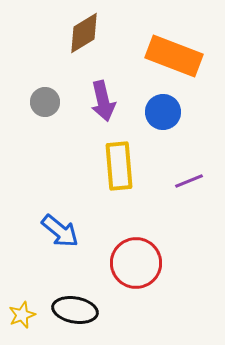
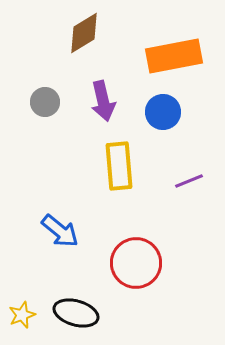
orange rectangle: rotated 32 degrees counterclockwise
black ellipse: moved 1 px right, 3 px down; rotated 6 degrees clockwise
